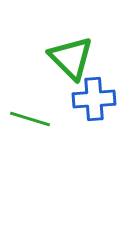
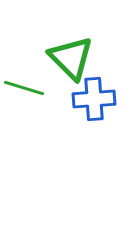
green line: moved 6 px left, 31 px up
